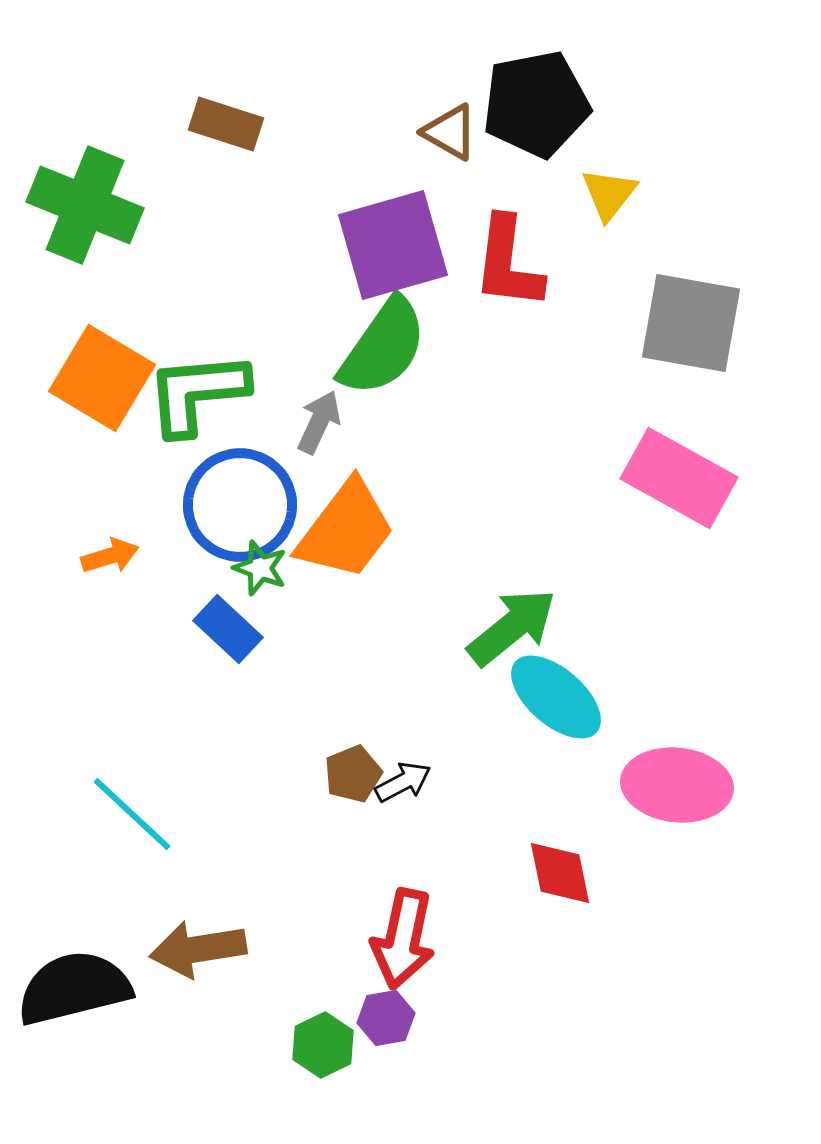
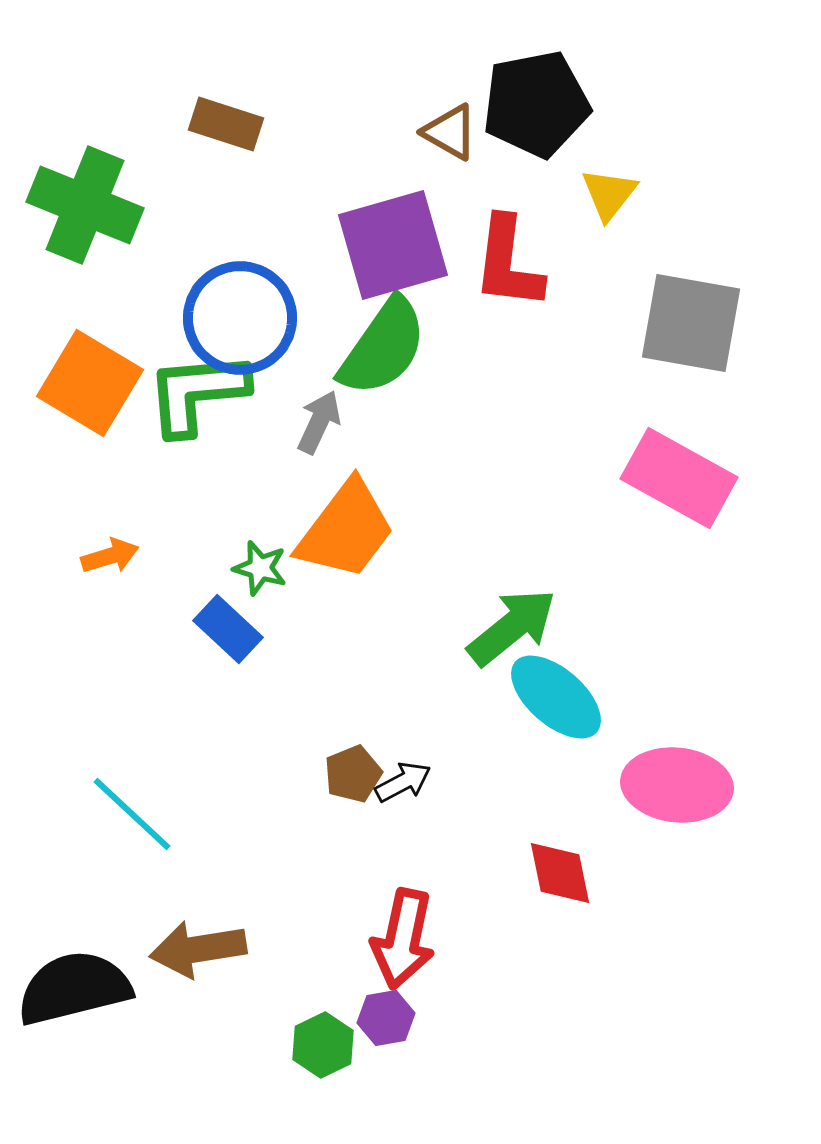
orange square: moved 12 px left, 5 px down
blue circle: moved 187 px up
green star: rotated 4 degrees counterclockwise
